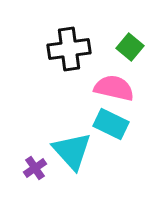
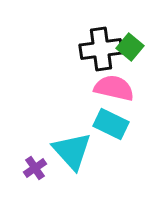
black cross: moved 32 px right
